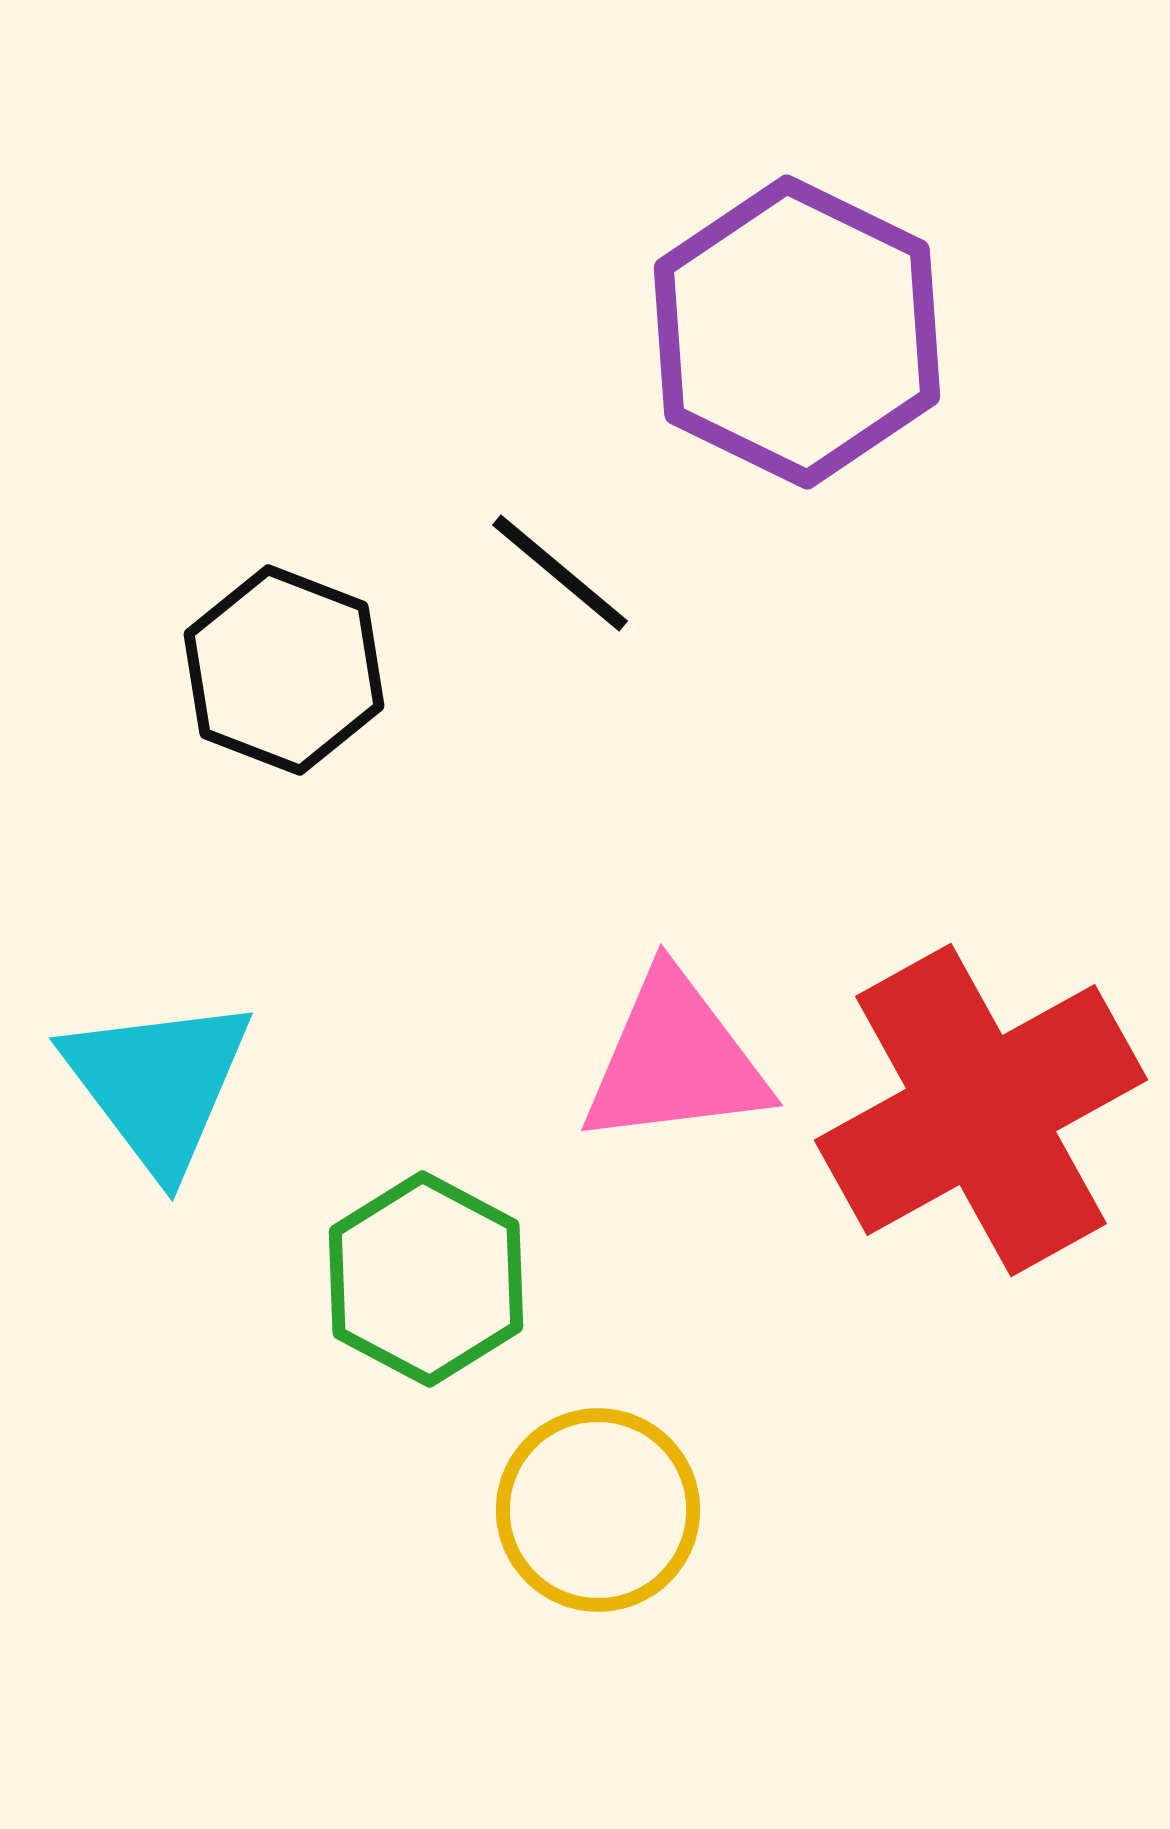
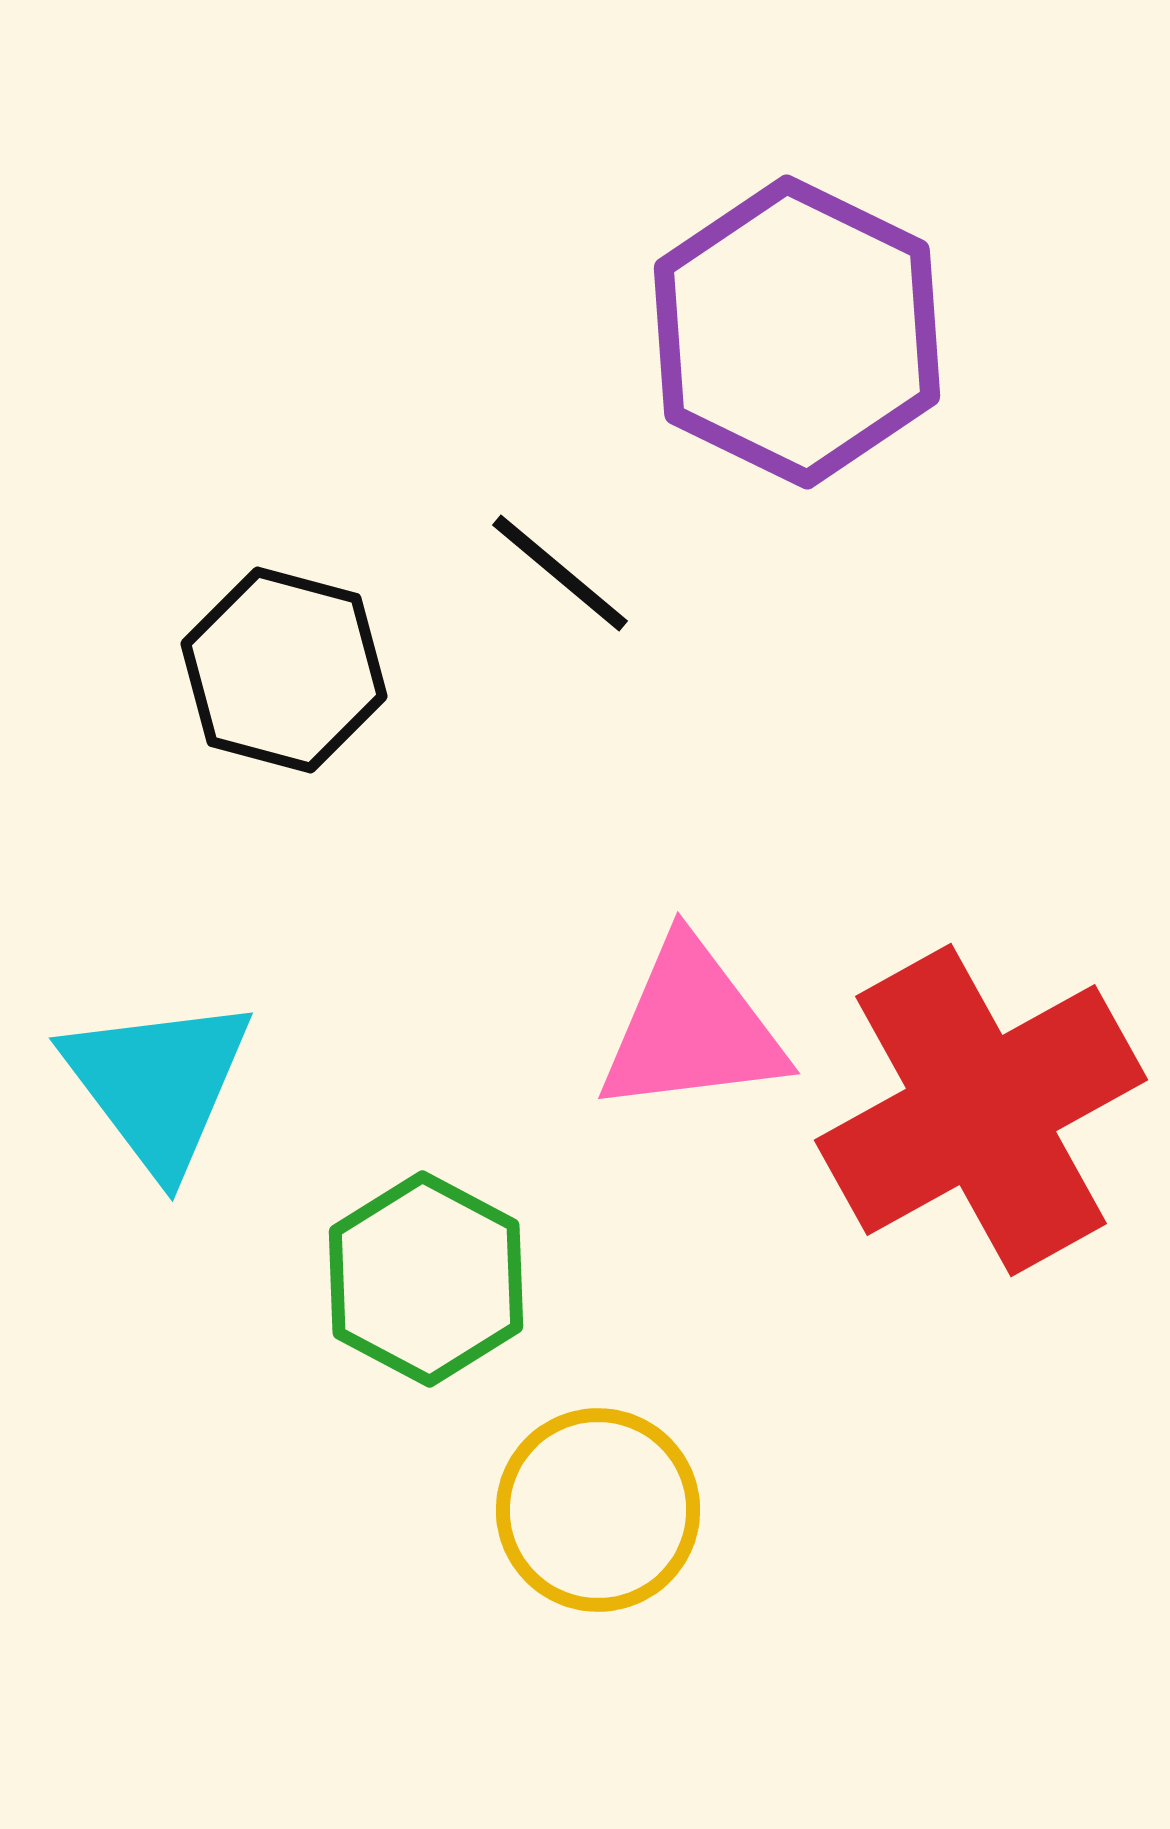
black hexagon: rotated 6 degrees counterclockwise
pink triangle: moved 17 px right, 32 px up
